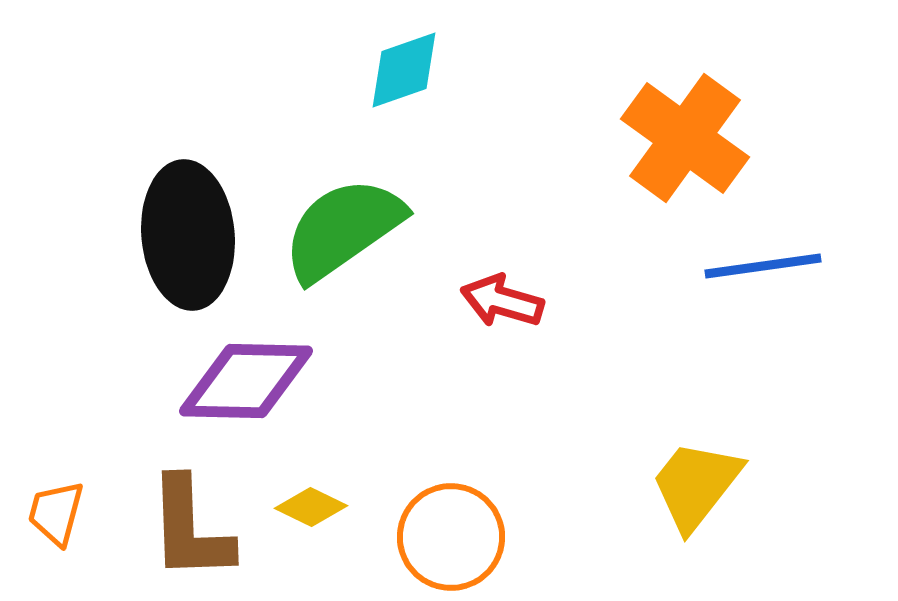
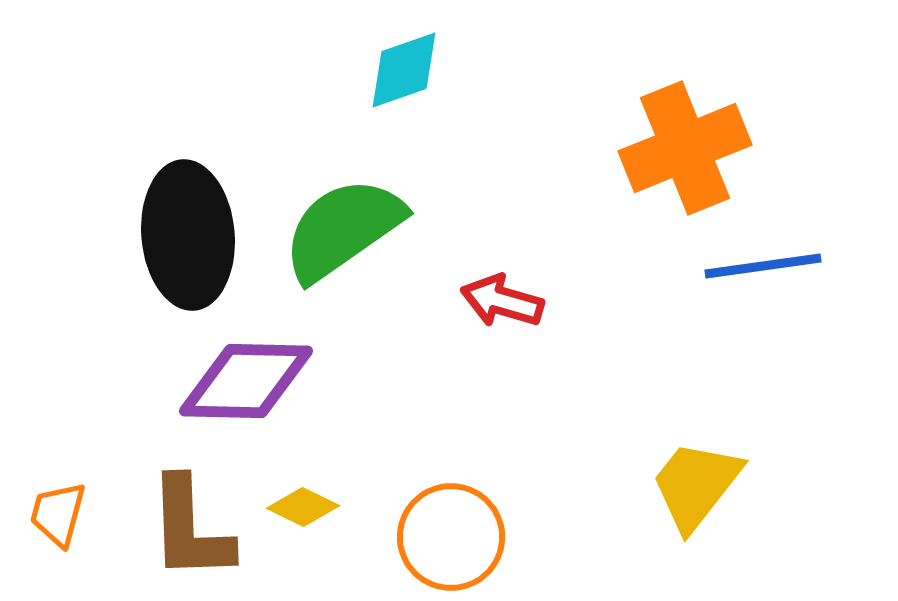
orange cross: moved 10 px down; rotated 32 degrees clockwise
yellow diamond: moved 8 px left
orange trapezoid: moved 2 px right, 1 px down
